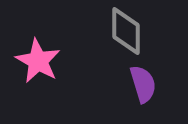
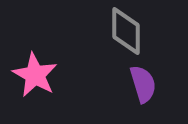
pink star: moved 3 px left, 14 px down
